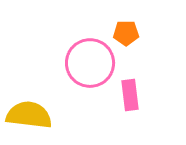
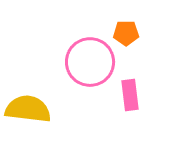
pink circle: moved 1 px up
yellow semicircle: moved 1 px left, 6 px up
